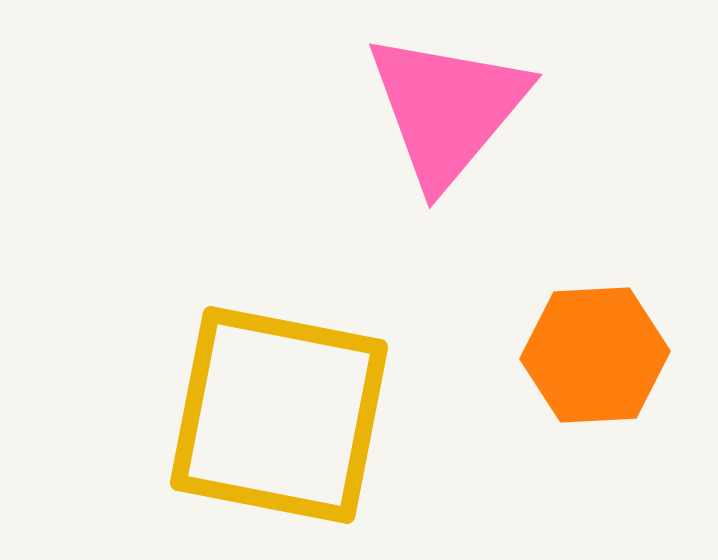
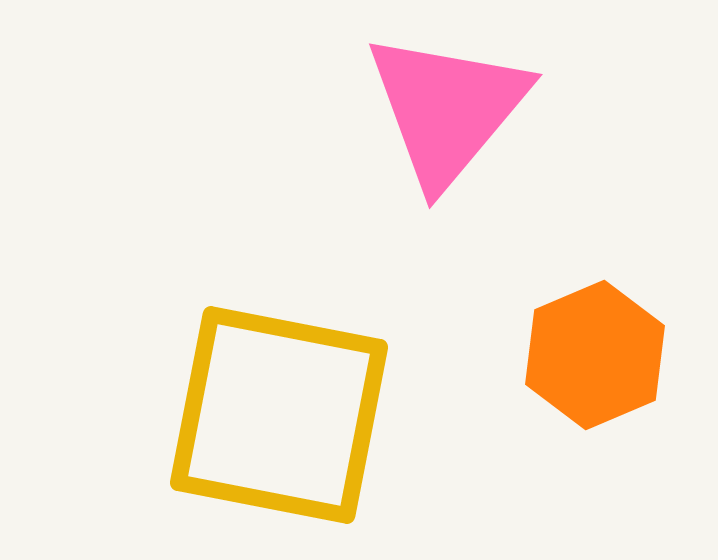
orange hexagon: rotated 20 degrees counterclockwise
